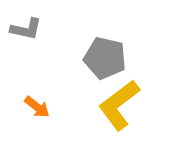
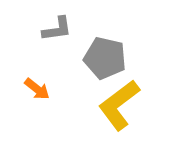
gray L-shape: moved 31 px right; rotated 20 degrees counterclockwise
orange arrow: moved 18 px up
